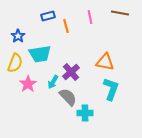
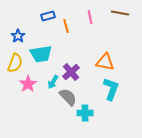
cyan trapezoid: moved 1 px right
